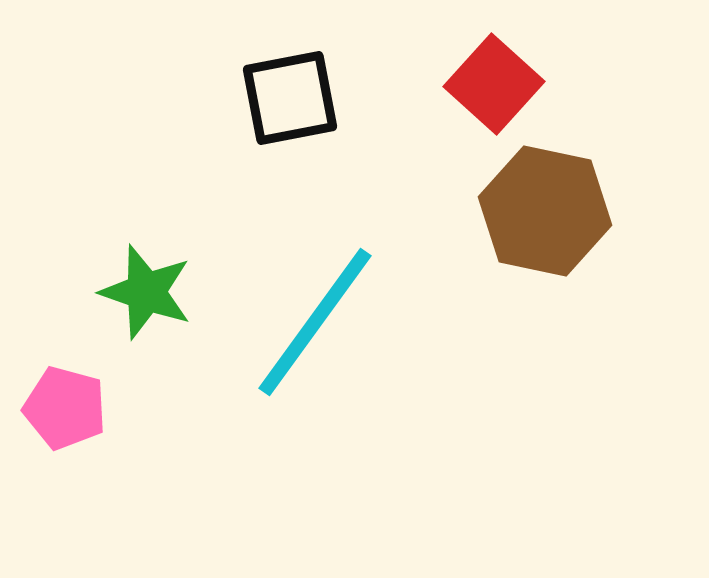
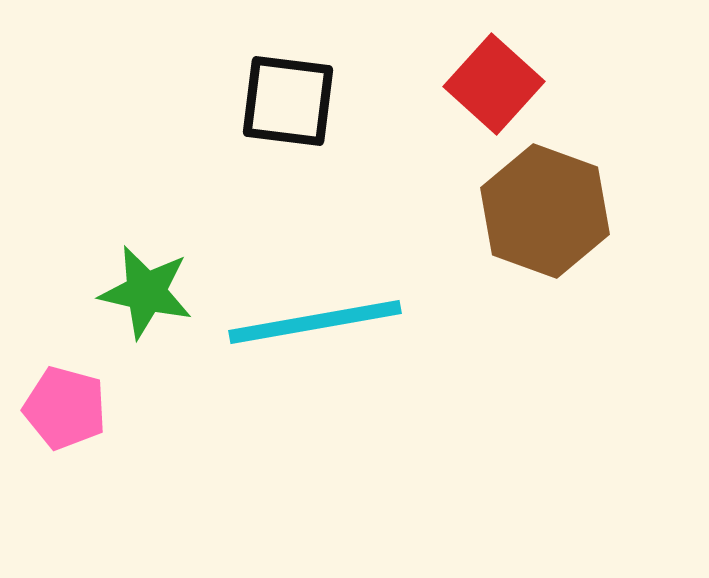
black square: moved 2 px left, 3 px down; rotated 18 degrees clockwise
brown hexagon: rotated 8 degrees clockwise
green star: rotated 6 degrees counterclockwise
cyan line: rotated 44 degrees clockwise
